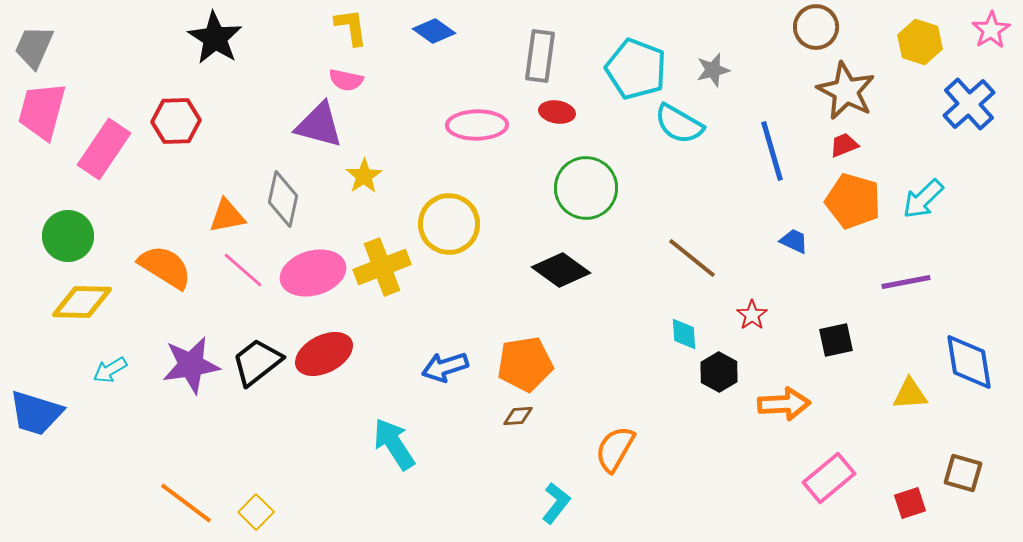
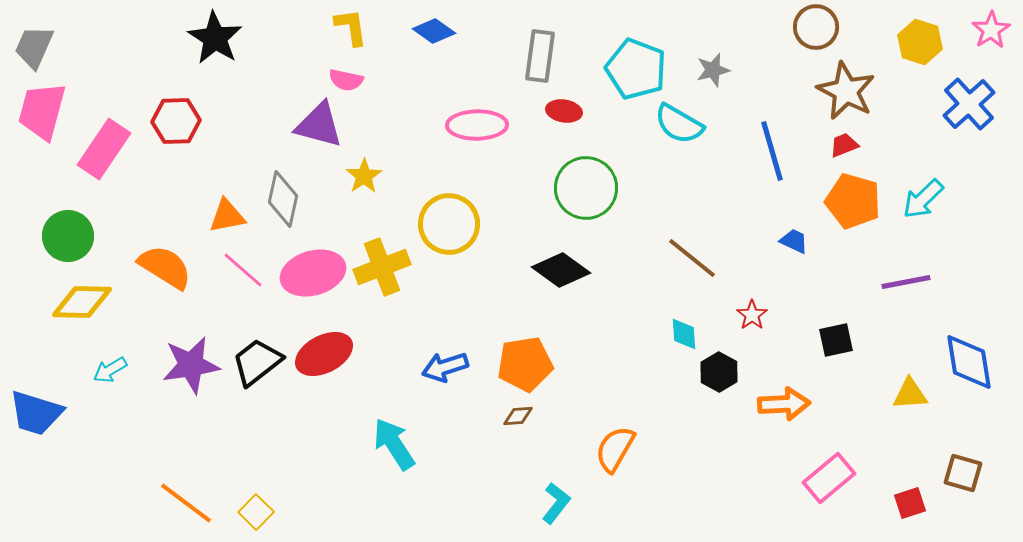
red ellipse at (557, 112): moved 7 px right, 1 px up
